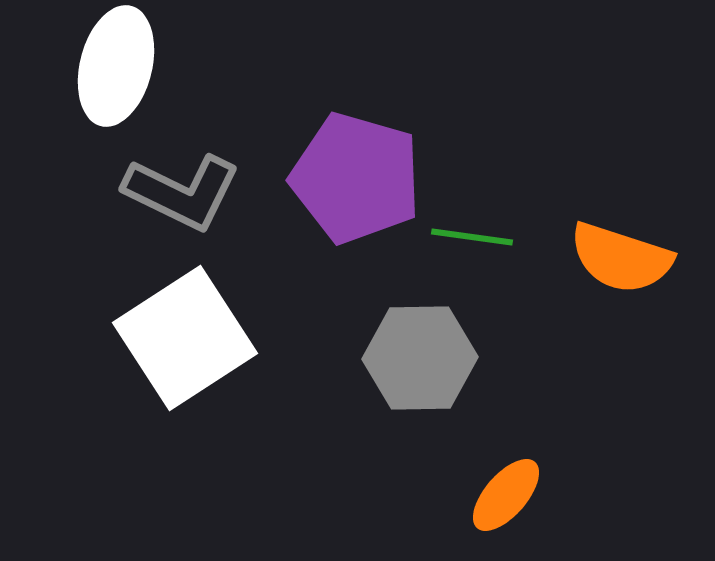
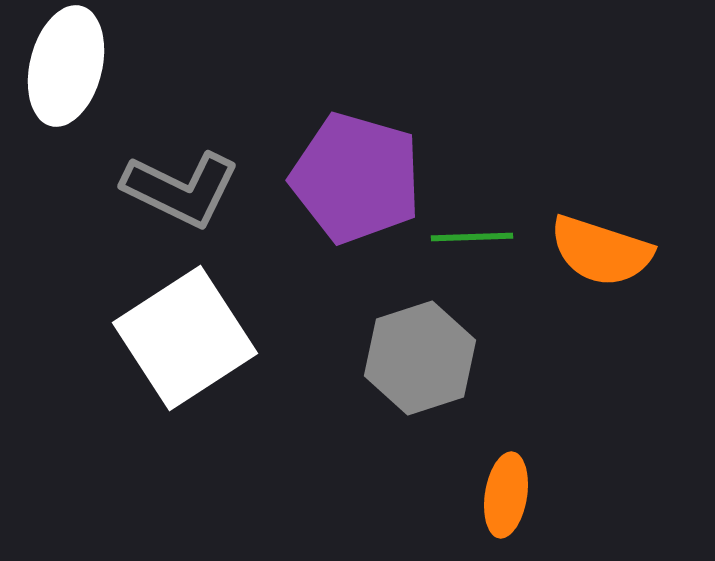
white ellipse: moved 50 px left
gray L-shape: moved 1 px left, 3 px up
green line: rotated 10 degrees counterclockwise
orange semicircle: moved 20 px left, 7 px up
gray hexagon: rotated 17 degrees counterclockwise
orange ellipse: rotated 32 degrees counterclockwise
